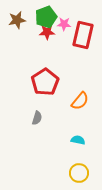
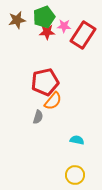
green pentagon: moved 2 px left
pink star: moved 2 px down
red rectangle: rotated 20 degrees clockwise
red pentagon: rotated 20 degrees clockwise
orange semicircle: moved 27 px left
gray semicircle: moved 1 px right, 1 px up
cyan semicircle: moved 1 px left
yellow circle: moved 4 px left, 2 px down
